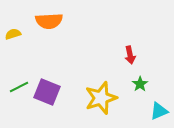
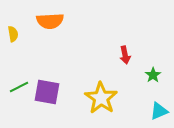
orange semicircle: moved 1 px right
yellow semicircle: rotated 98 degrees clockwise
red arrow: moved 5 px left
green star: moved 13 px right, 9 px up
purple square: rotated 12 degrees counterclockwise
yellow star: rotated 20 degrees counterclockwise
